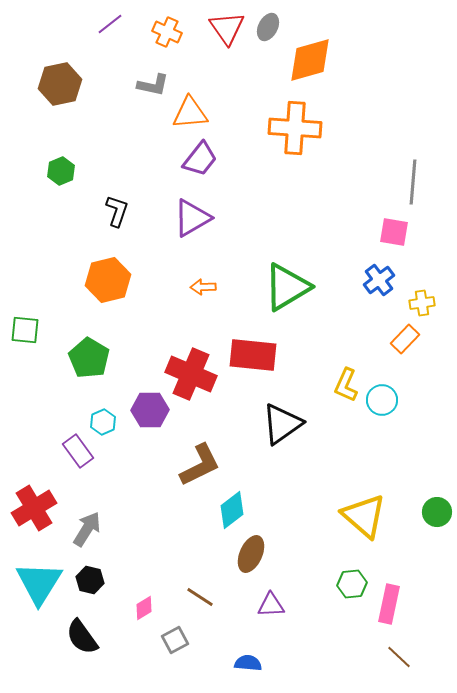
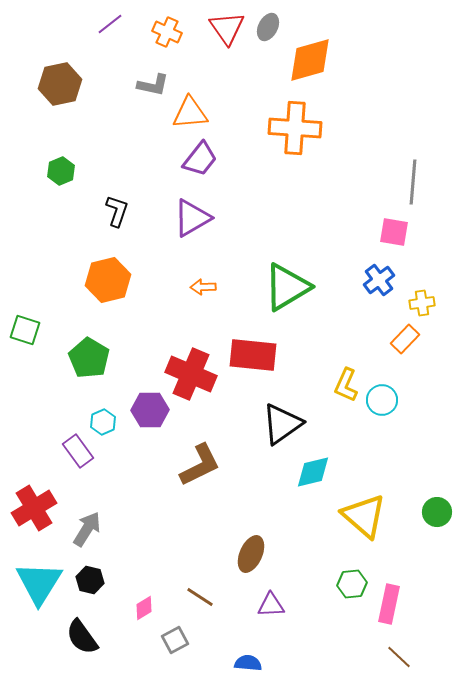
green square at (25, 330): rotated 12 degrees clockwise
cyan diamond at (232, 510): moved 81 px right, 38 px up; rotated 24 degrees clockwise
